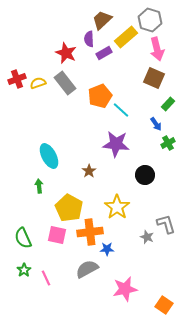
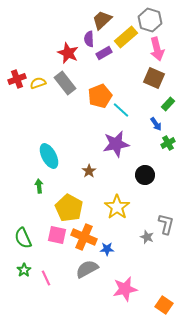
red star: moved 2 px right
purple star: rotated 16 degrees counterclockwise
gray L-shape: rotated 30 degrees clockwise
orange cross: moved 6 px left, 5 px down; rotated 30 degrees clockwise
